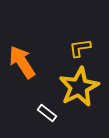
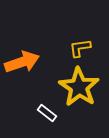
orange arrow: rotated 104 degrees clockwise
yellow star: rotated 12 degrees counterclockwise
